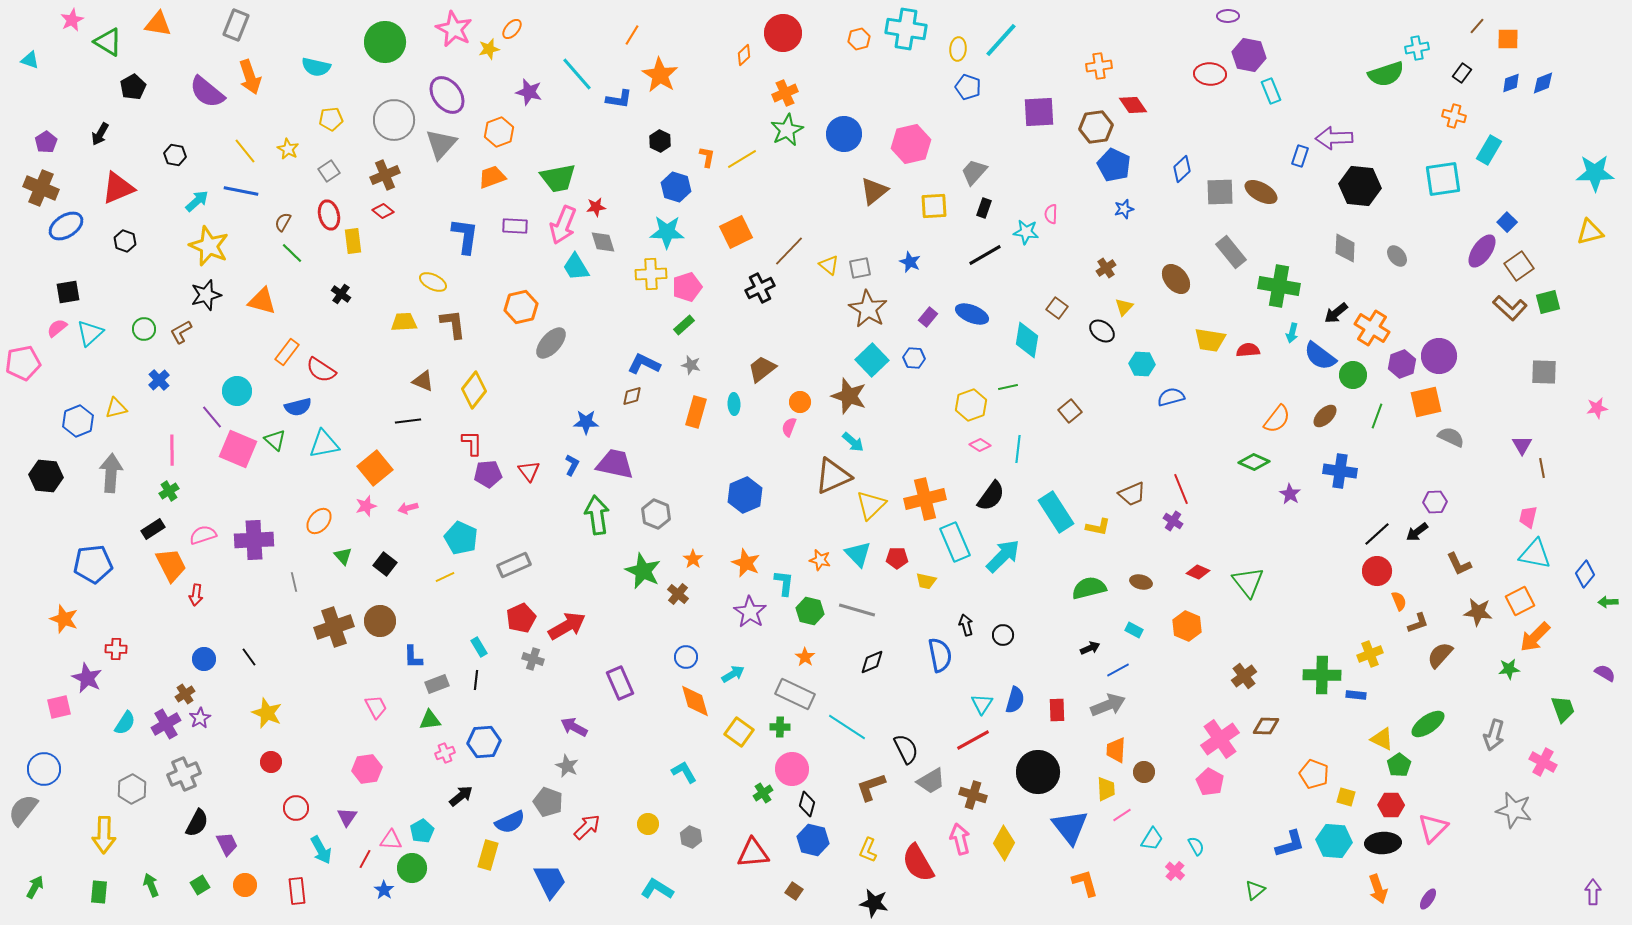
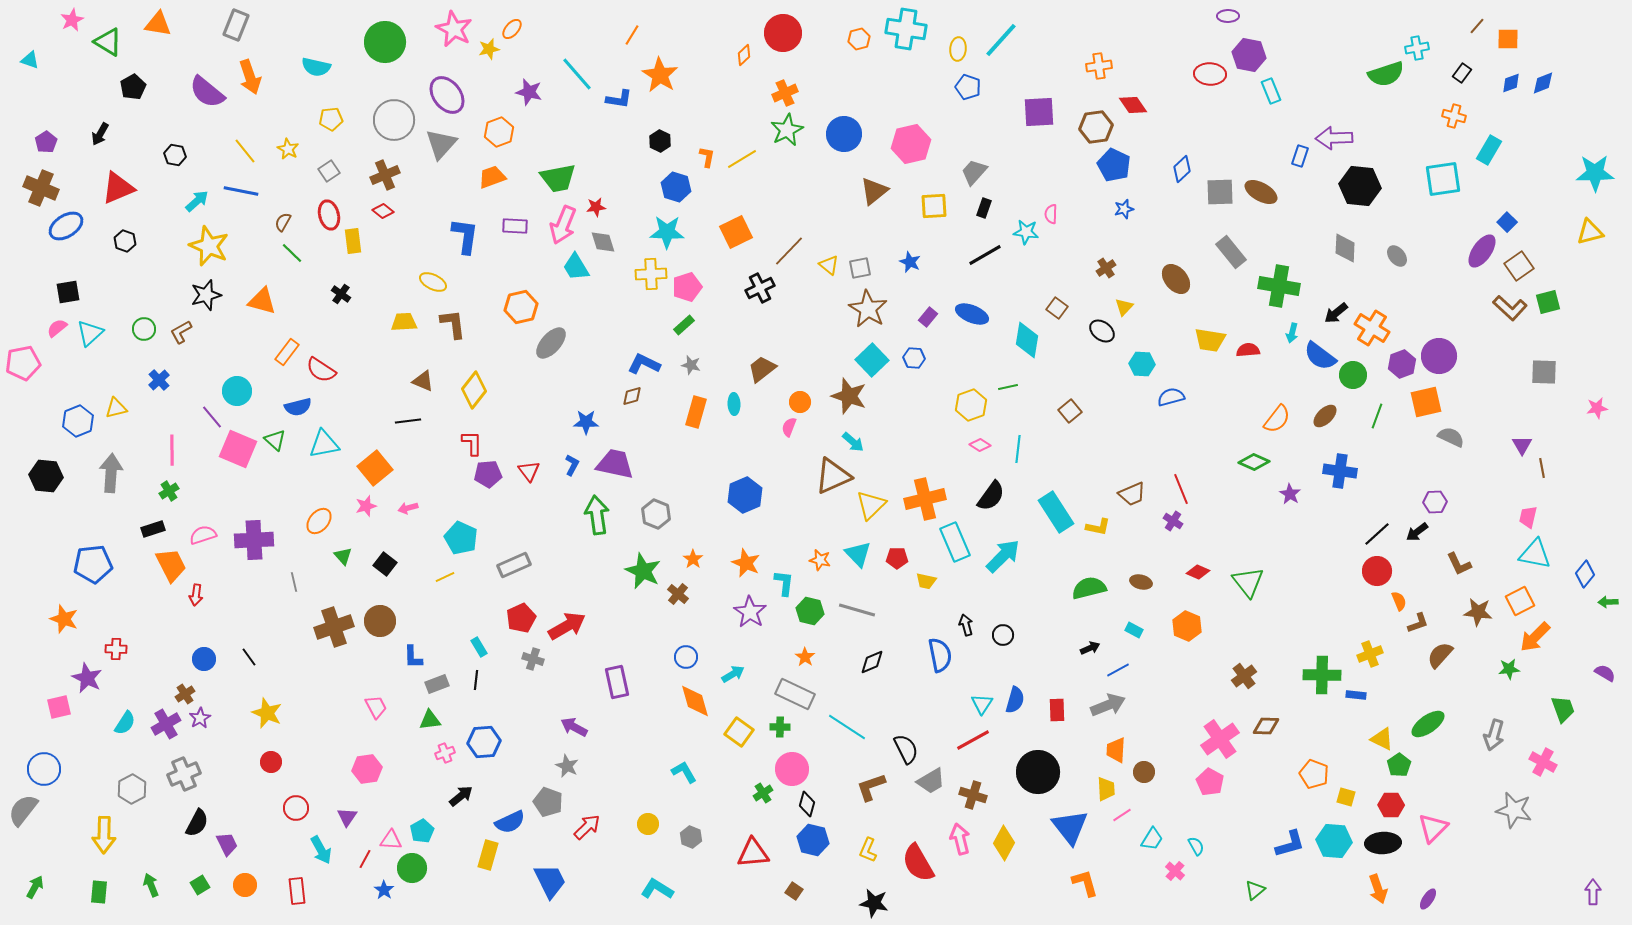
black rectangle at (153, 529): rotated 15 degrees clockwise
purple rectangle at (620, 683): moved 3 px left, 1 px up; rotated 12 degrees clockwise
